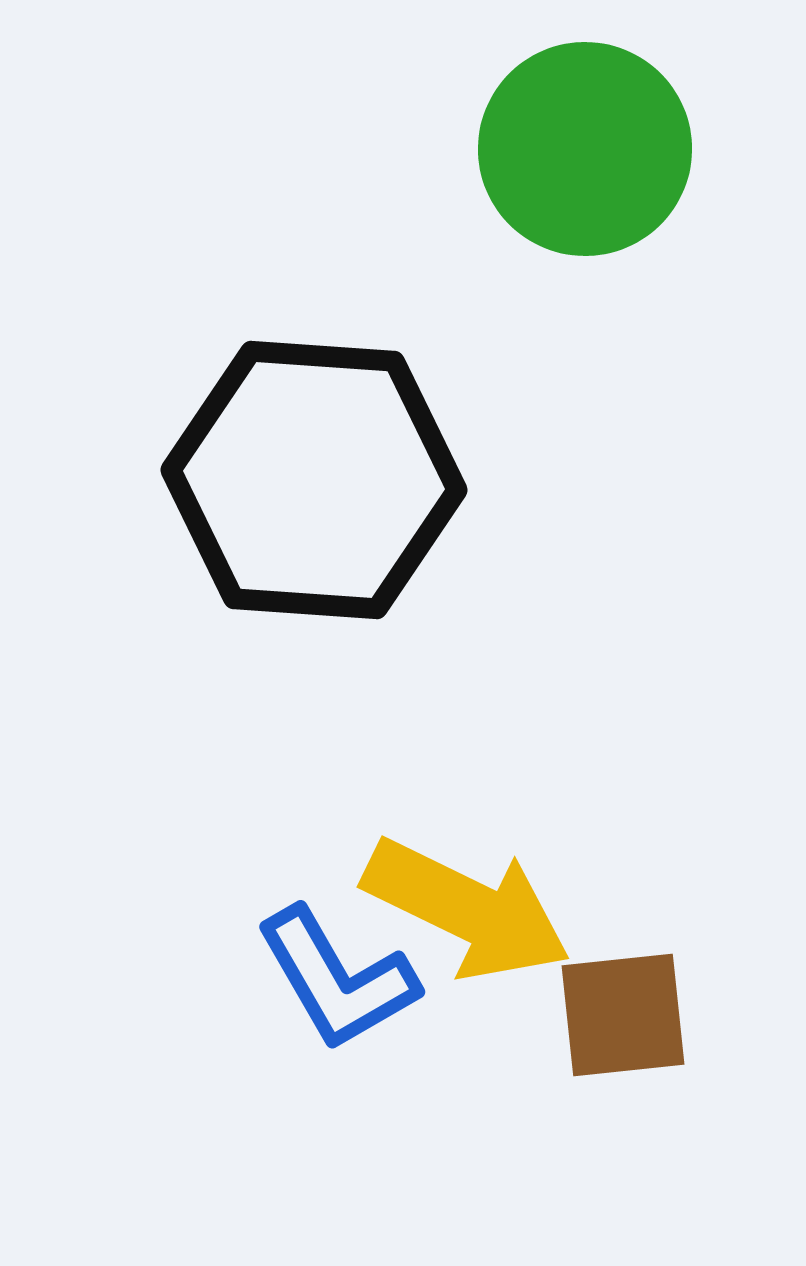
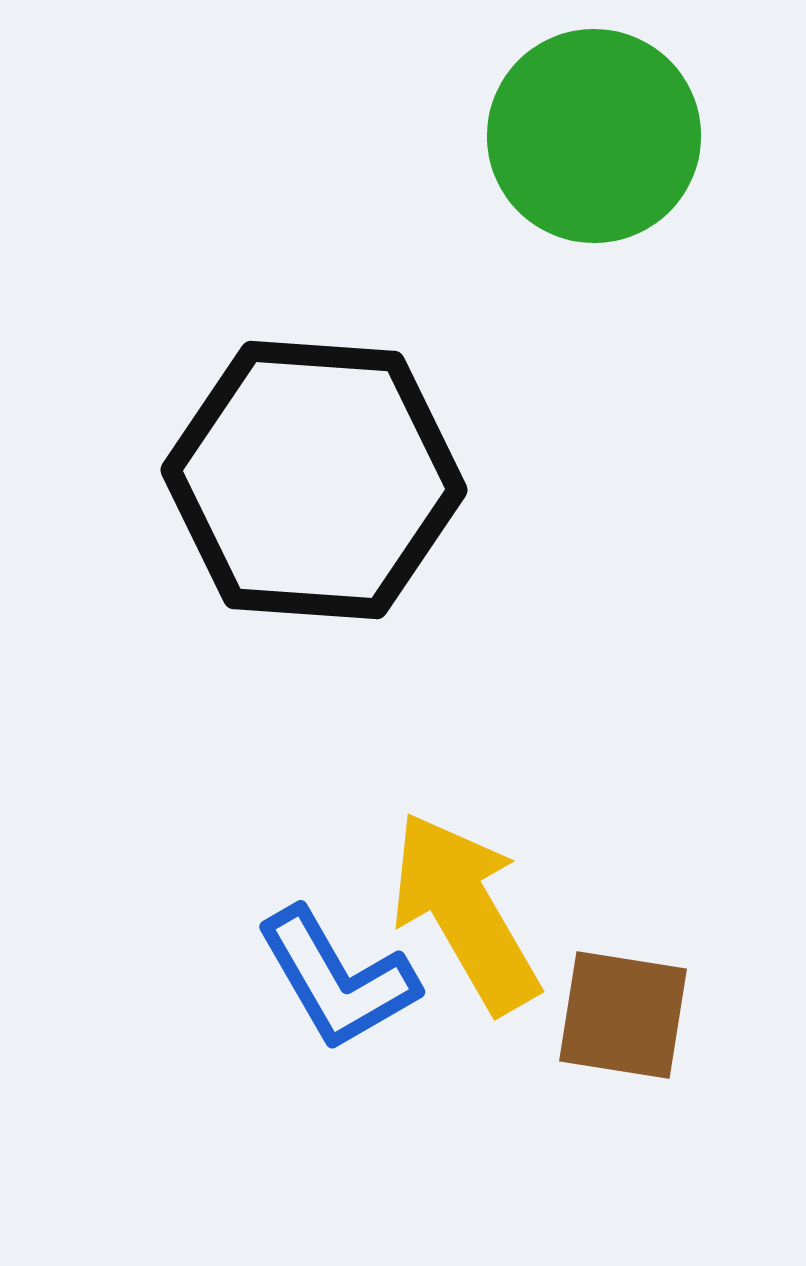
green circle: moved 9 px right, 13 px up
yellow arrow: moved 2 px left, 3 px down; rotated 146 degrees counterclockwise
brown square: rotated 15 degrees clockwise
